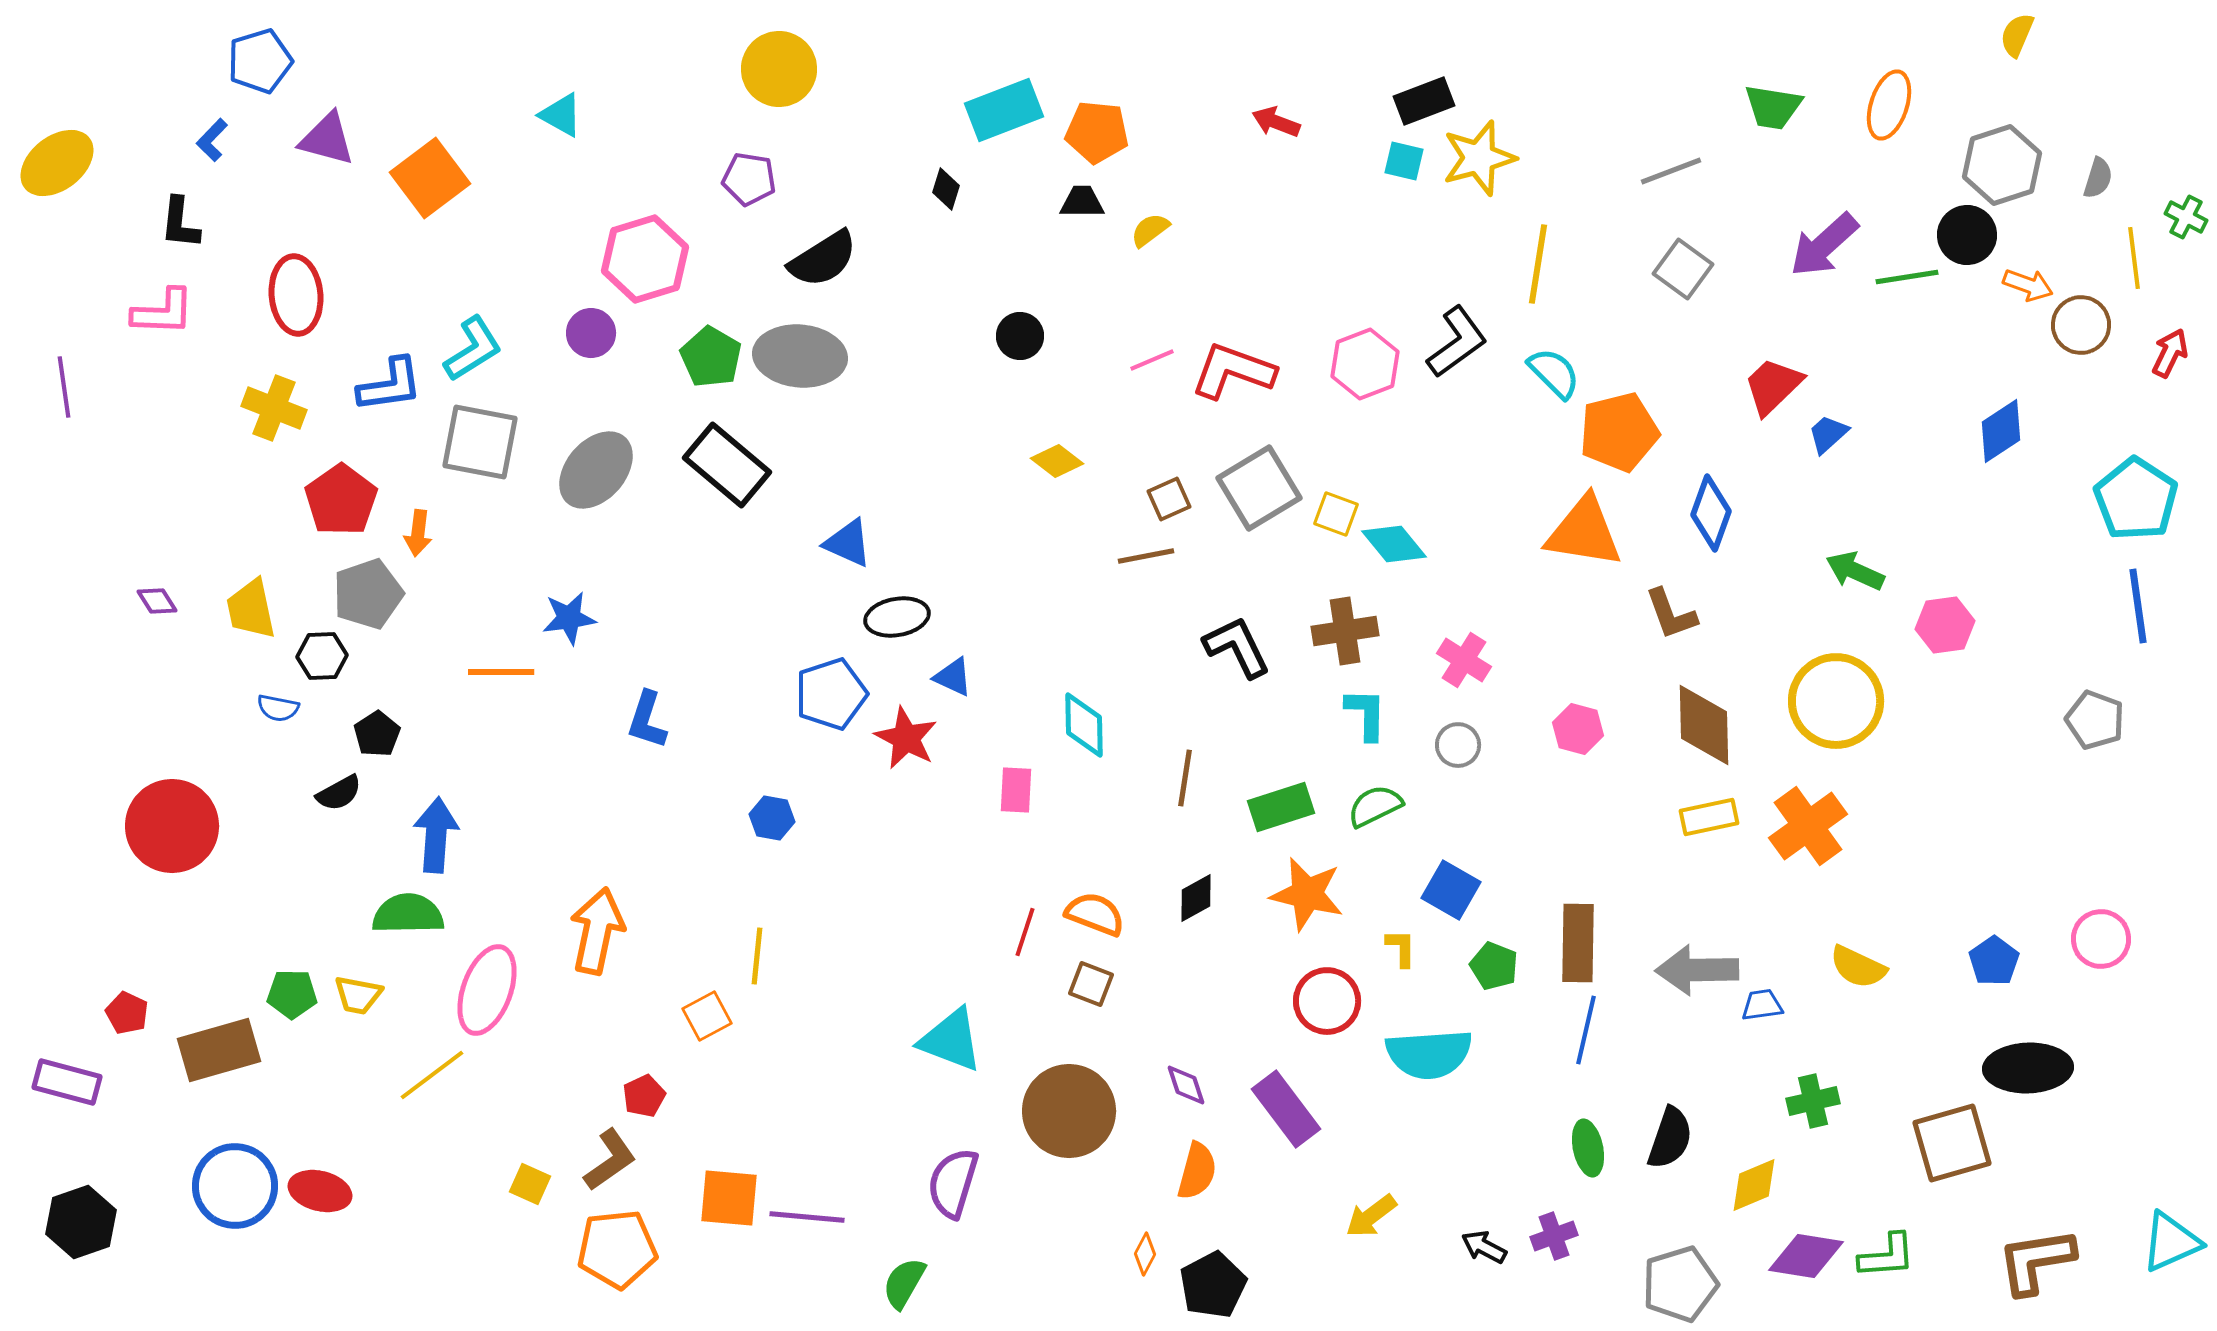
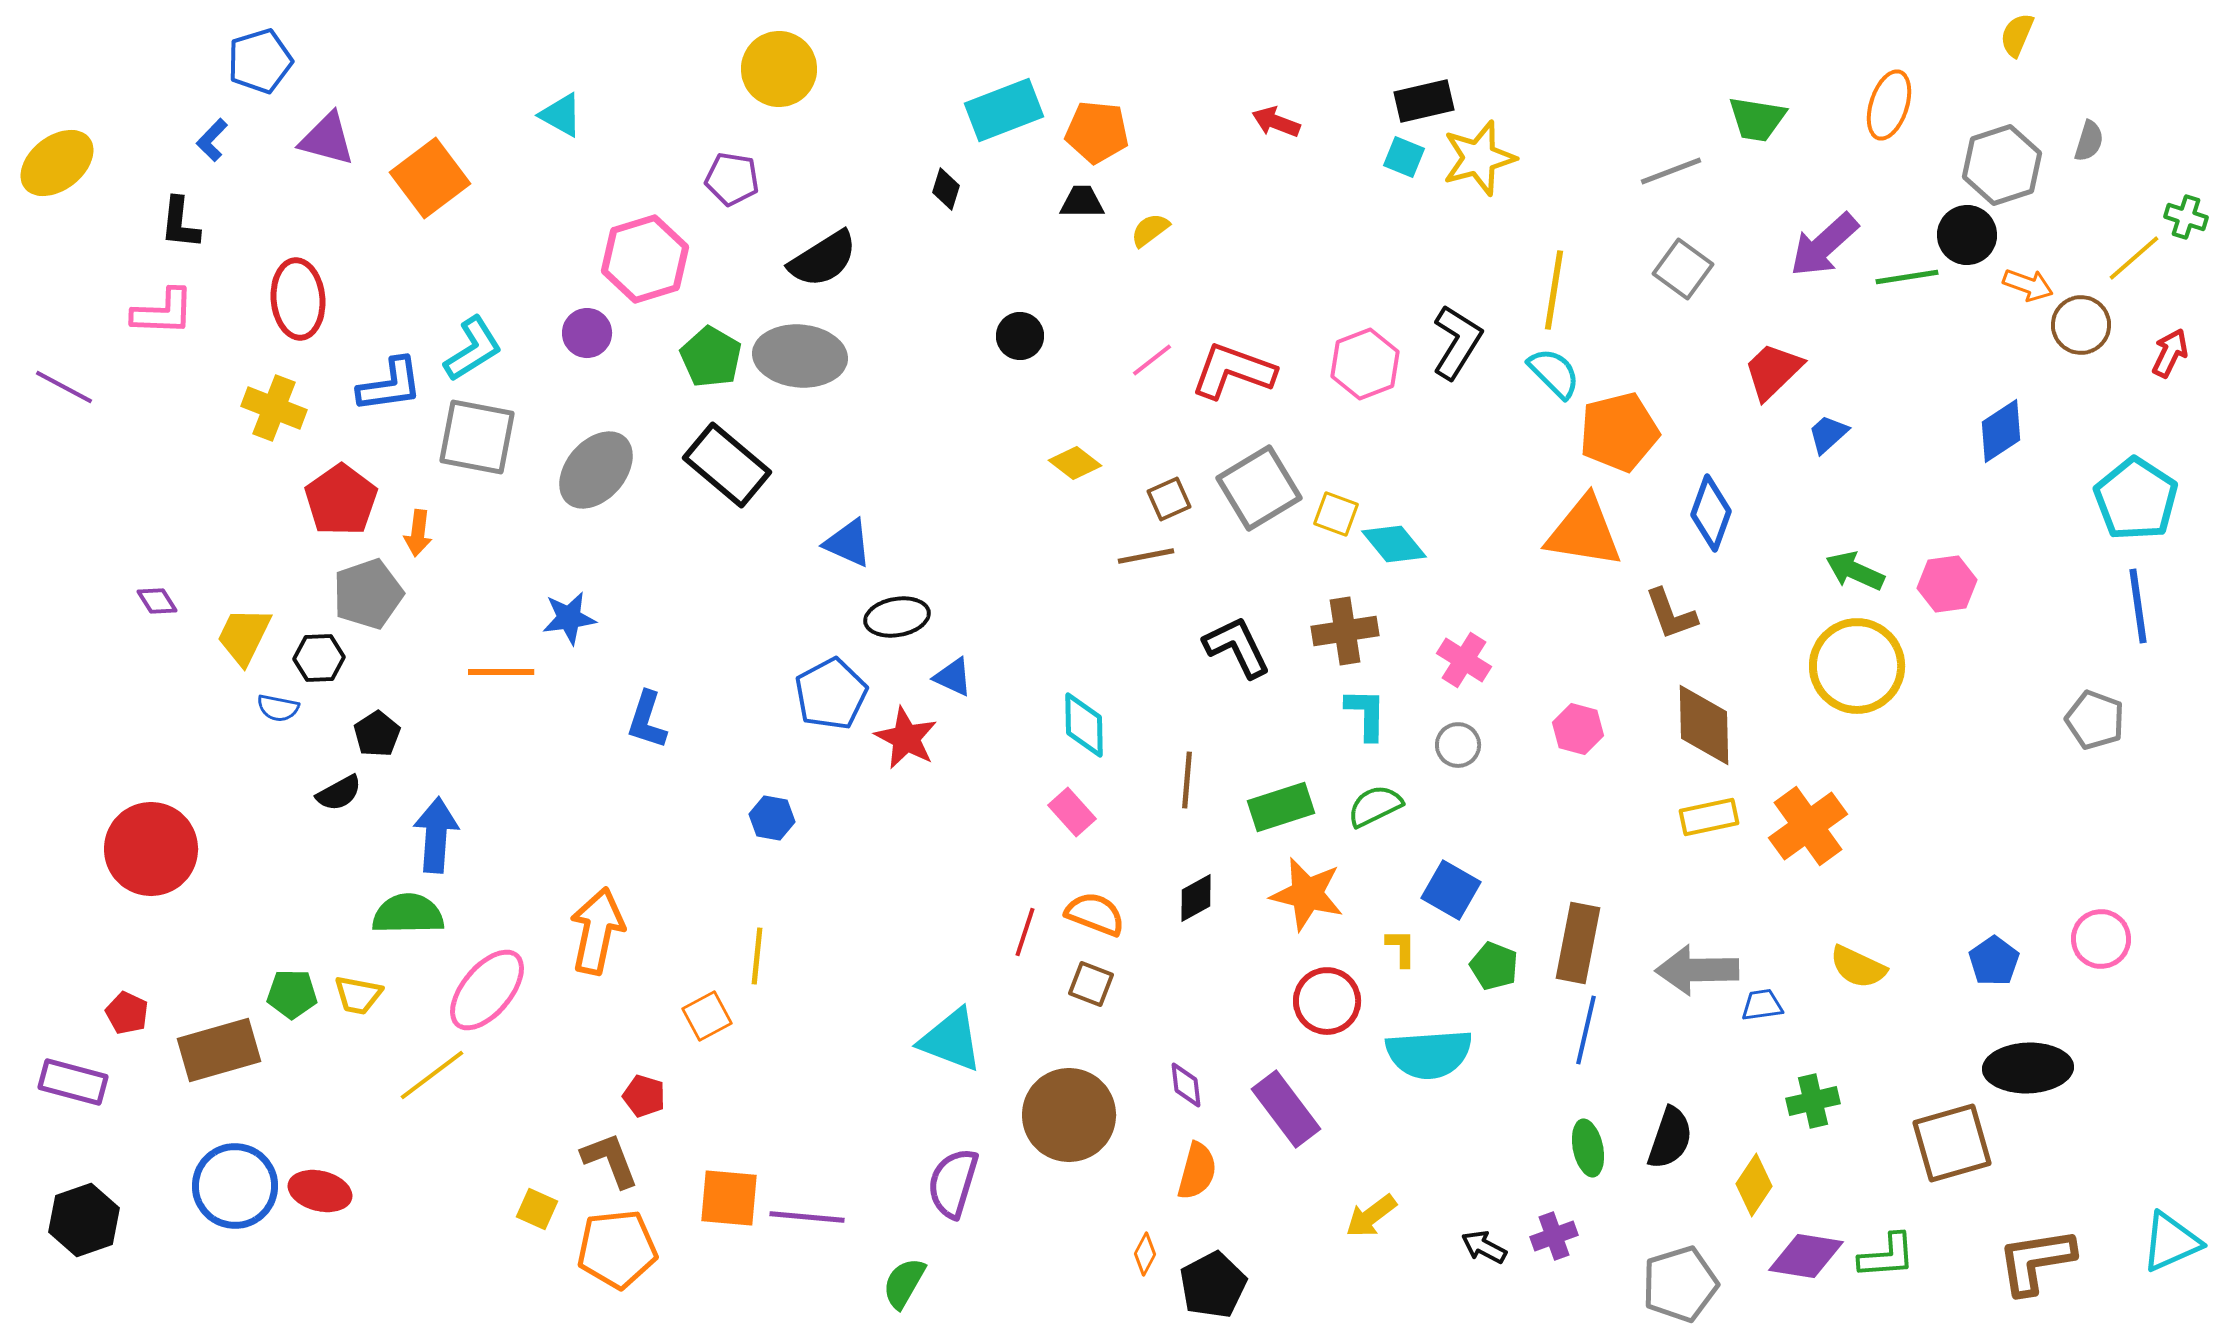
black rectangle at (1424, 101): rotated 8 degrees clockwise
green trapezoid at (1773, 107): moved 16 px left, 12 px down
cyan square at (1404, 161): moved 4 px up; rotated 9 degrees clockwise
gray semicircle at (2098, 178): moved 9 px left, 37 px up
purple pentagon at (749, 179): moved 17 px left
green cross at (2186, 217): rotated 9 degrees counterclockwise
yellow line at (2134, 258): rotated 56 degrees clockwise
yellow line at (1538, 264): moved 16 px right, 26 px down
red ellipse at (296, 295): moved 2 px right, 4 px down
purple circle at (591, 333): moved 4 px left
black L-shape at (1457, 342): rotated 22 degrees counterclockwise
pink line at (1152, 360): rotated 15 degrees counterclockwise
red trapezoid at (1773, 386): moved 15 px up
purple line at (64, 387): rotated 54 degrees counterclockwise
gray square at (480, 442): moved 3 px left, 5 px up
yellow diamond at (1057, 461): moved 18 px right, 2 px down
yellow trapezoid at (251, 609): moved 7 px left, 27 px down; rotated 38 degrees clockwise
pink hexagon at (1945, 625): moved 2 px right, 41 px up
black hexagon at (322, 656): moved 3 px left, 2 px down
blue pentagon at (831, 694): rotated 10 degrees counterclockwise
yellow circle at (1836, 701): moved 21 px right, 35 px up
brown line at (1185, 778): moved 2 px right, 2 px down; rotated 4 degrees counterclockwise
pink rectangle at (1016, 790): moved 56 px right, 22 px down; rotated 45 degrees counterclockwise
red circle at (172, 826): moved 21 px left, 23 px down
brown rectangle at (1578, 943): rotated 10 degrees clockwise
pink ellipse at (487, 990): rotated 20 degrees clockwise
purple rectangle at (67, 1082): moved 6 px right
purple diamond at (1186, 1085): rotated 12 degrees clockwise
red pentagon at (644, 1096): rotated 30 degrees counterclockwise
brown circle at (1069, 1111): moved 4 px down
brown L-shape at (610, 1160): rotated 76 degrees counterclockwise
yellow square at (530, 1184): moved 7 px right, 25 px down
yellow diamond at (1754, 1185): rotated 34 degrees counterclockwise
black hexagon at (81, 1222): moved 3 px right, 2 px up
